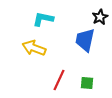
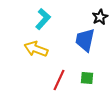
cyan L-shape: rotated 120 degrees clockwise
yellow arrow: moved 2 px right, 1 px down
green square: moved 5 px up
